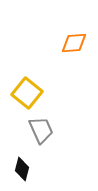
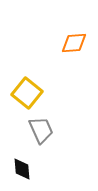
black diamond: rotated 20 degrees counterclockwise
